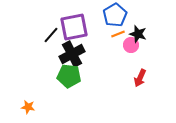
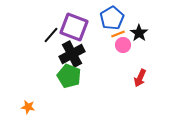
blue pentagon: moved 3 px left, 3 px down
purple square: rotated 32 degrees clockwise
black star: moved 1 px right, 1 px up; rotated 18 degrees clockwise
pink circle: moved 8 px left
green pentagon: rotated 15 degrees clockwise
